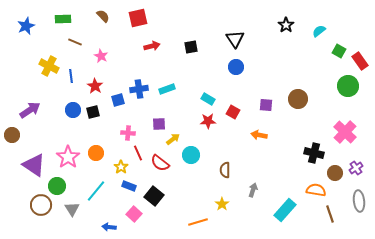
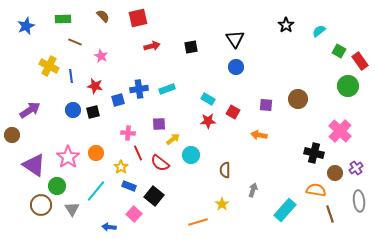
red star at (95, 86): rotated 21 degrees counterclockwise
pink cross at (345, 132): moved 5 px left, 1 px up
